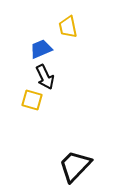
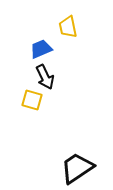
black trapezoid: moved 2 px right, 2 px down; rotated 12 degrees clockwise
